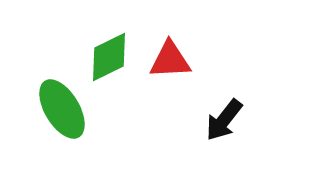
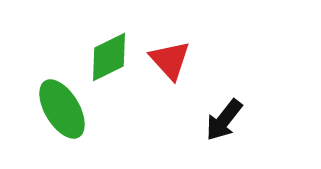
red triangle: rotated 51 degrees clockwise
